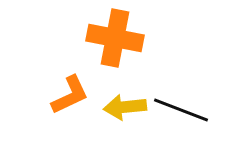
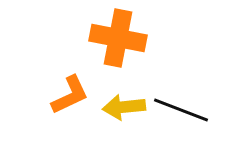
orange cross: moved 3 px right
yellow arrow: moved 1 px left
